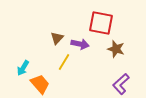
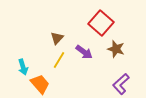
red square: rotated 30 degrees clockwise
purple arrow: moved 4 px right, 8 px down; rotated 24 degrees clockwise
yellow line: moved 5 px left, 2 px up
cyan arrow: moved 1 px up; rotated 49 degrees counterclockwise
